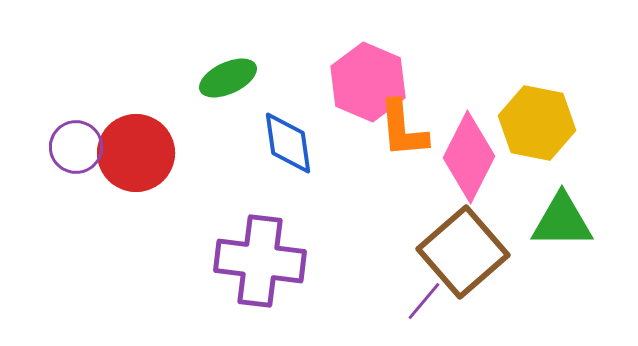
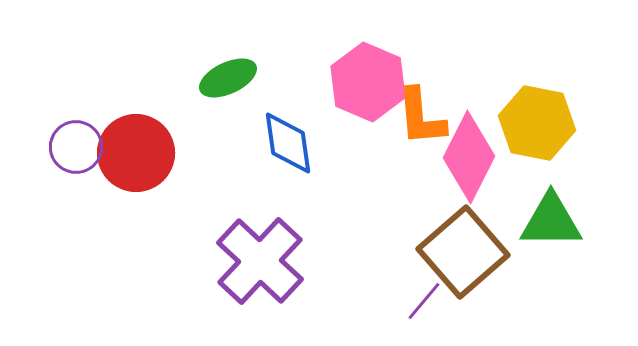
orange L-shape: moved 18 px right, 12 px up
green triangle: moved 11 px left
purple cross: rotated 36 degrees clockwise
